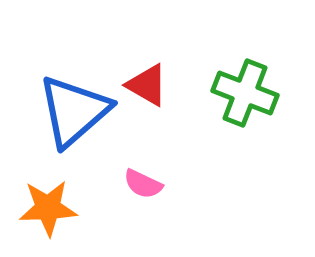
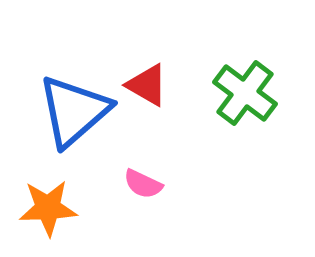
green cross: rotated 16 degrees clockwise
